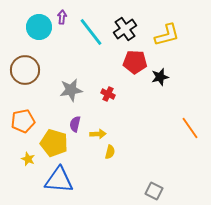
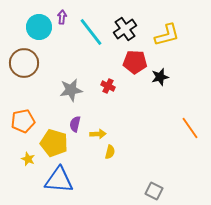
brown circle: moved 1 px left, 7 px up
red cross: moved 8 px up
